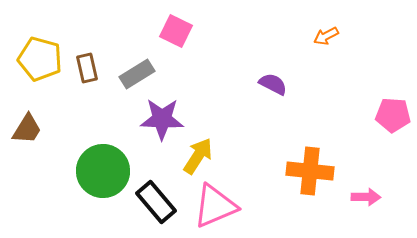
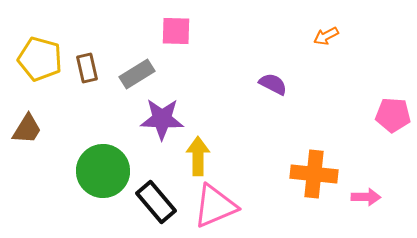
pink square: rotated 24 degrees counterclockwise
yellow arrow: rotated 33 degrees counterclockwise
orange cross: moved 4 px right, 3 px down
